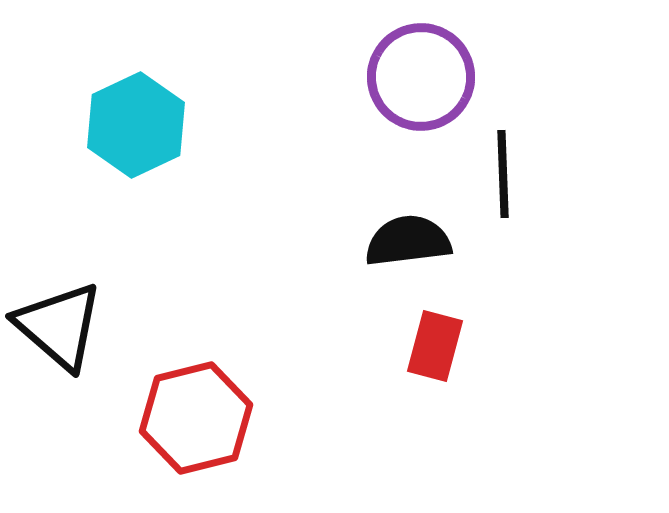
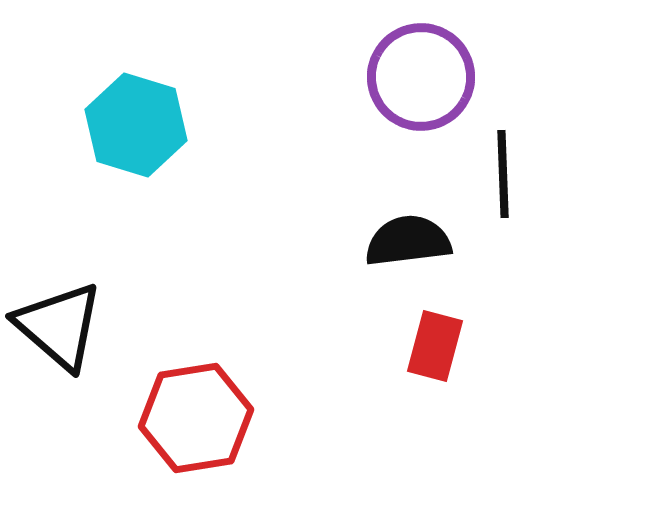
cyan hexagon: rotated 18 degrees counterclockwise
red hexagon: rotated 5 degrees clockwise
